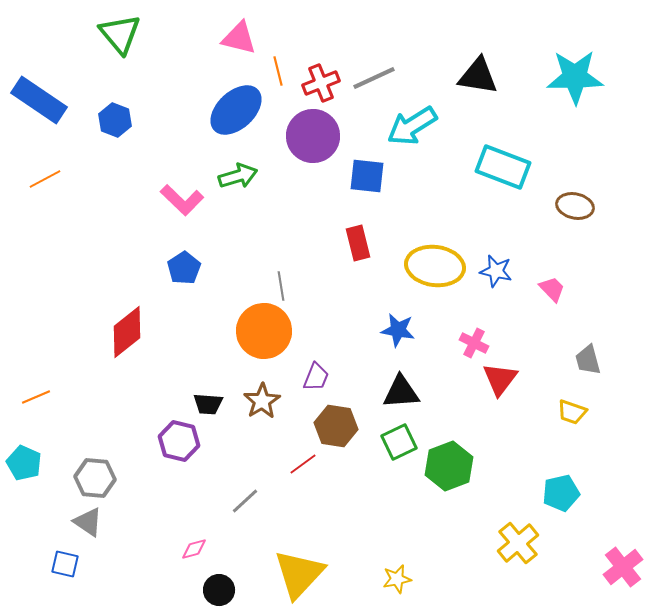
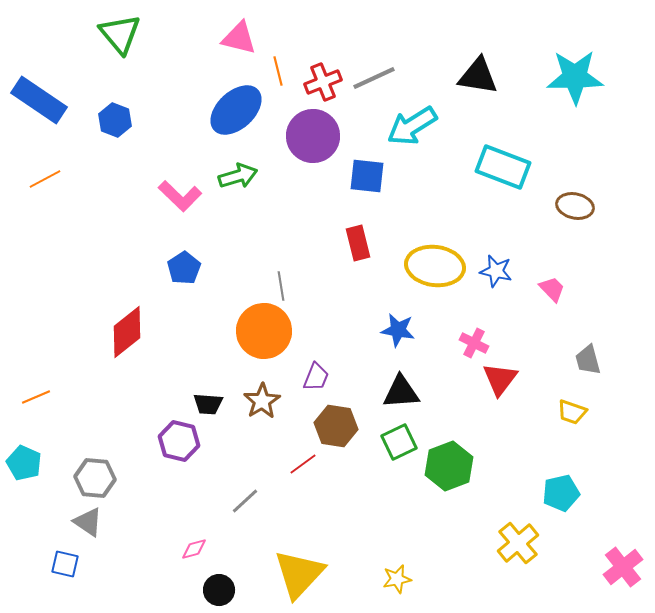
red cross at (321, 83): moved 2 px right, 1 px up
pink L-shape at (182, 200): moved 2 px left, 4 px up
